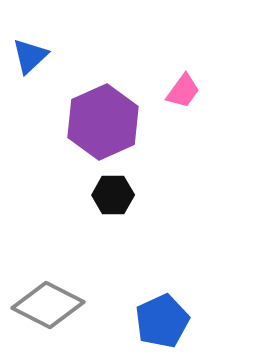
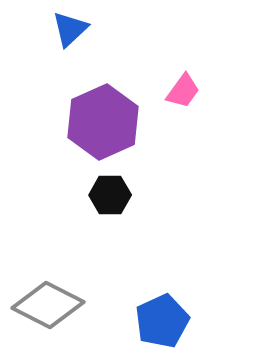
blue triangle: moved 40 px right, 27 px up
black hexagon: moved 3 px left
